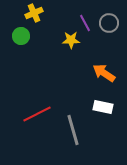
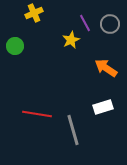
gray circle: moved 1 px right, 1 px down
green circle: moved 6 px left, 10 px down
yellow star: rotated 24 degrees counterclockwise
orange arrow: moved 2 px right, 5 px up
white rectangle: rotated 30 degrees counterclockwise
red line: rotated 36 degrees clockwise
